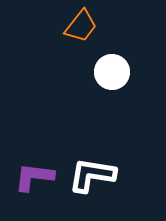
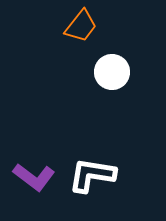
purple L-shape: rotated 150 degrees counterclockwise
